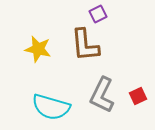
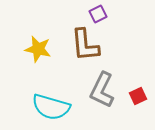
gray L-shape: moved 5 px up
